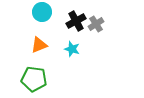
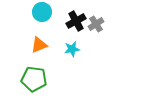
cyan star: rotated 28 degrees counterclockwise
